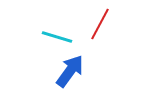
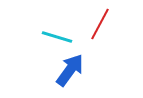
blue arrow: moved 1 px up
